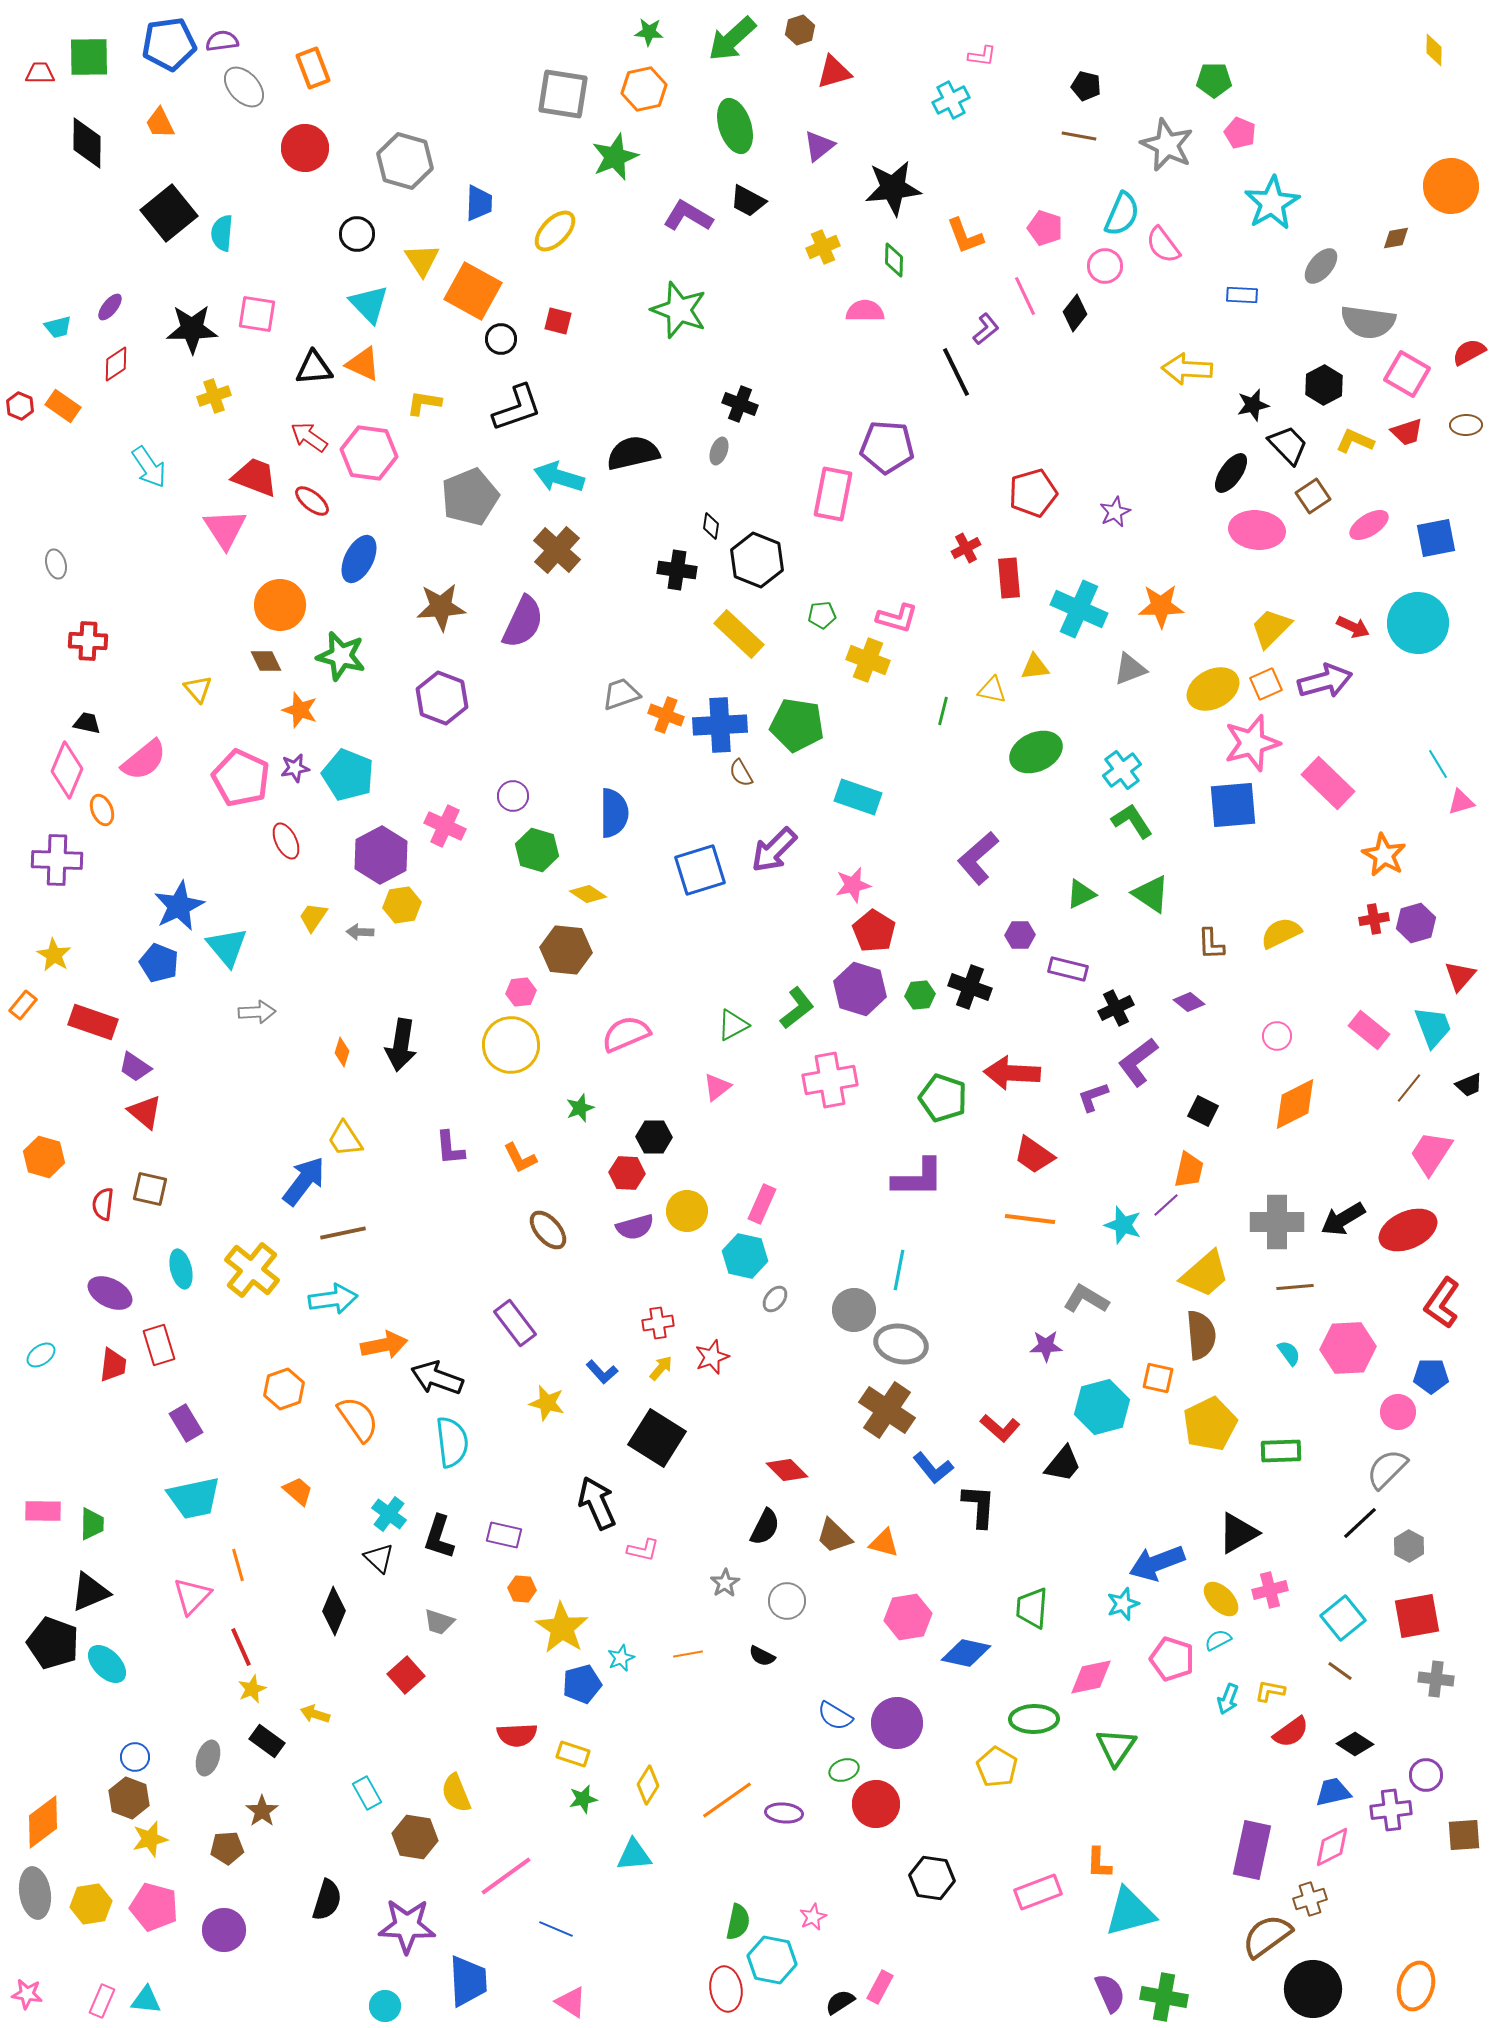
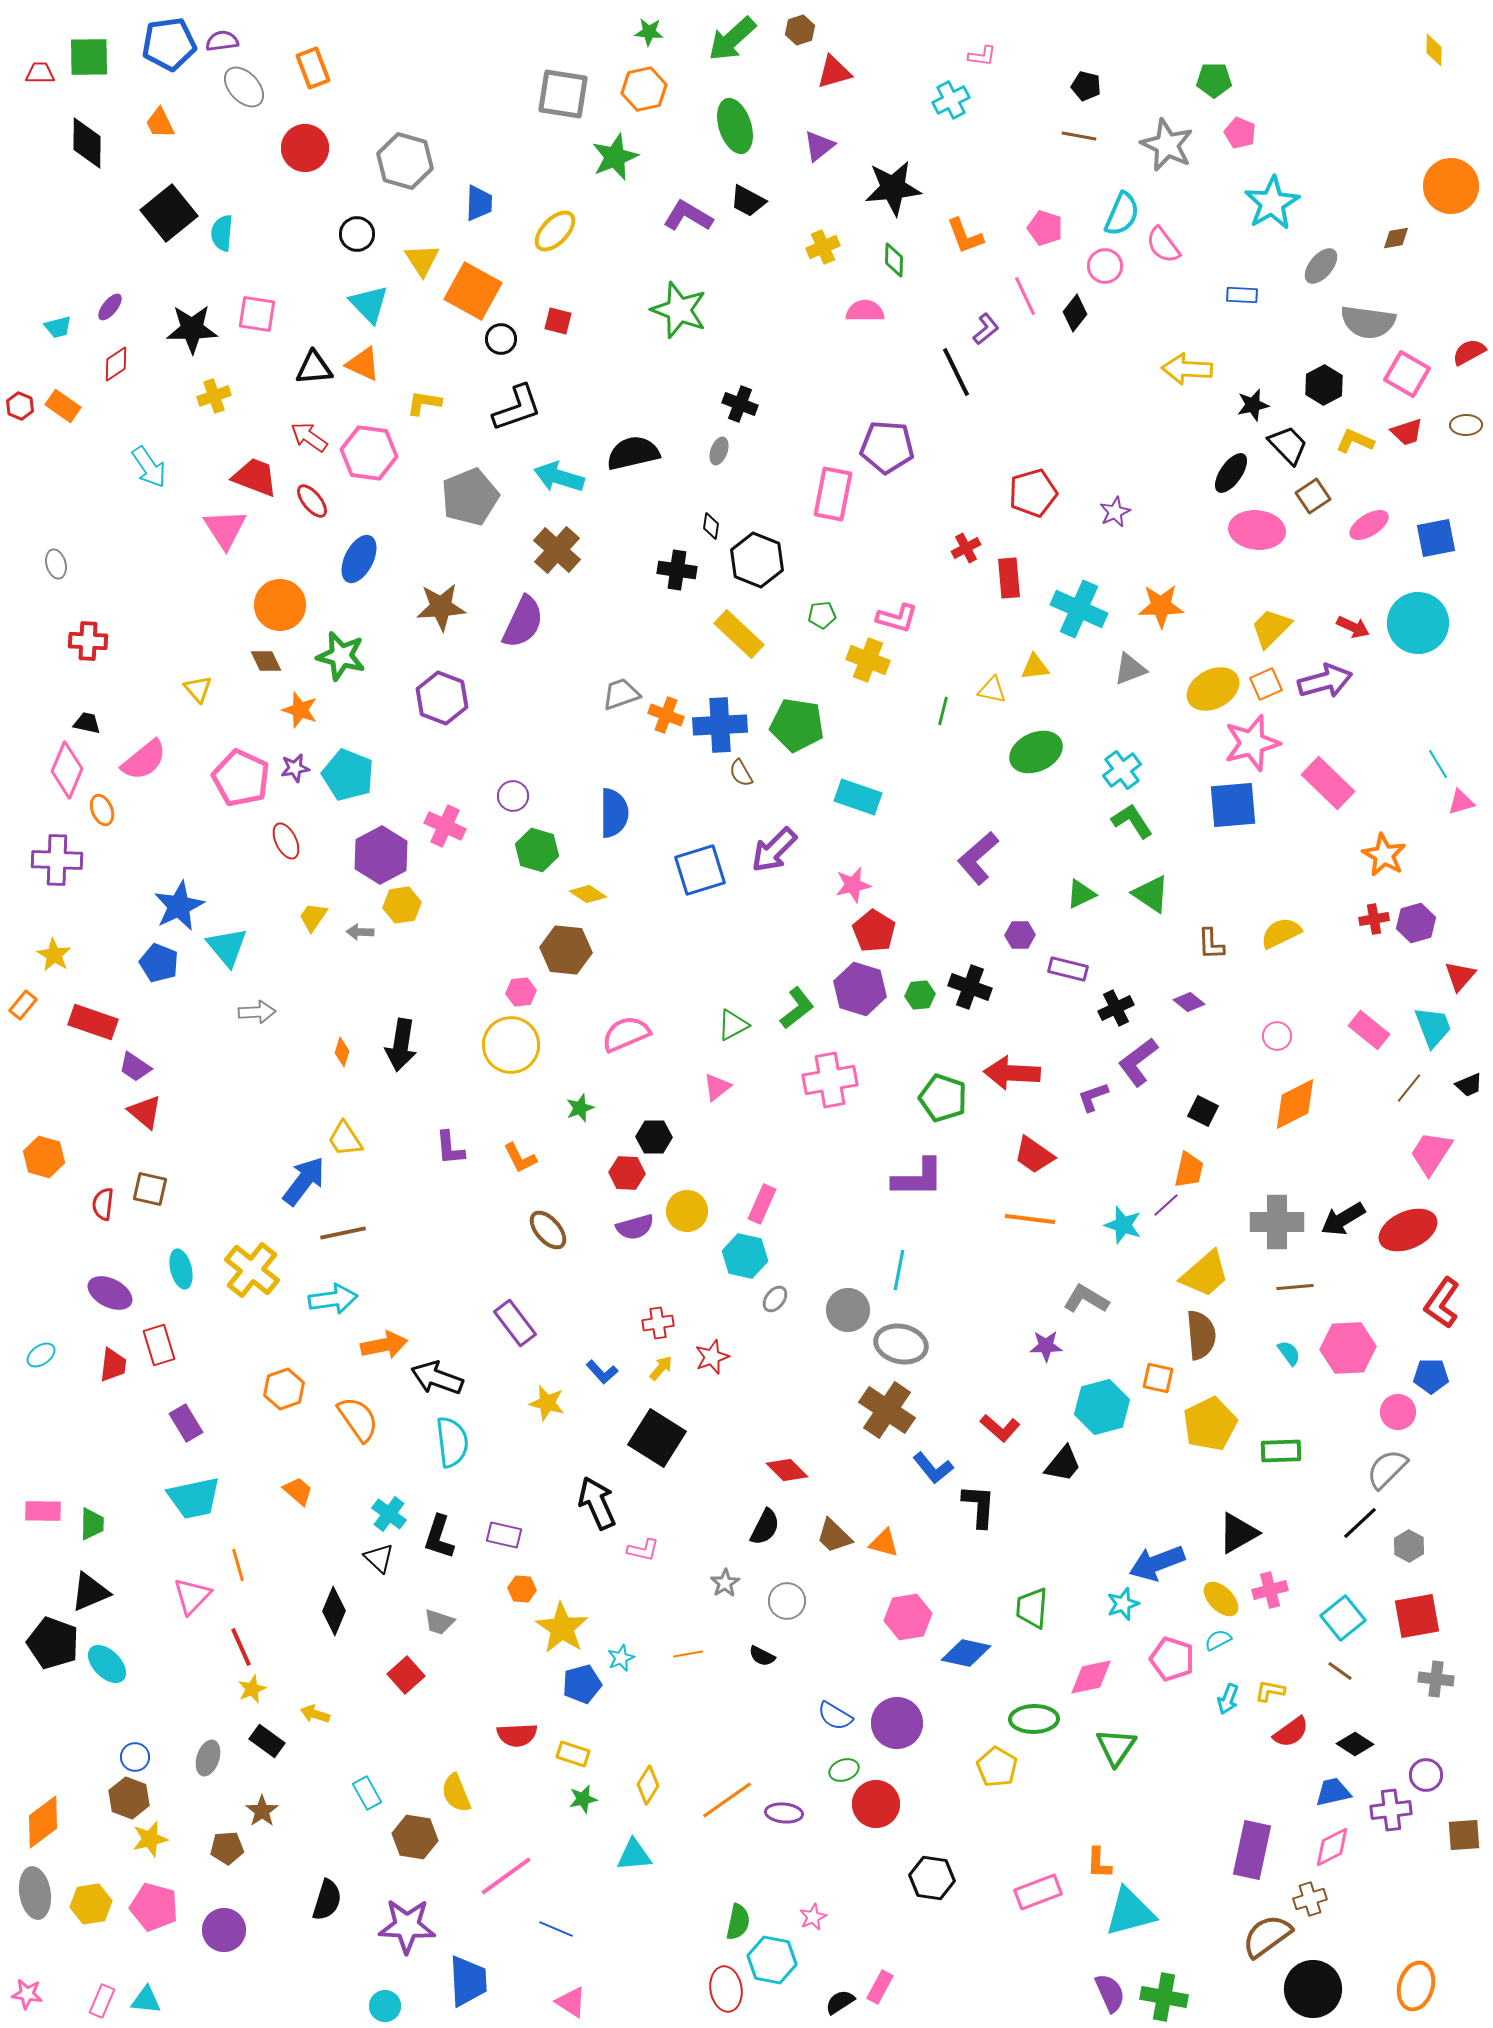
red ellipse at (312, 501): rotated 12 degrees clockwise
gray circle at (854, 1310): moved 6 px left
